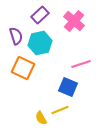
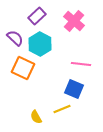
purple rectangle: moved 3 px left, 1 px down
purple semicircle: moved 1 px left, 2 px down; rotated 30 degrees counterclockwise
cyan hexagon: moved 1 px down; rotated 20 degrees counterclockwise
pink line: rotated 24 degrees clockwise
blue square: moved 6 px right, 2 px down
yellow line: moved 2 px right, 1 px up
yellow semicircle: moved 5 px left, 1 px up
